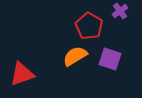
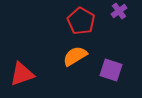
purple cross: moved 1 px left
red pentagon: moved 8 px left, 5 px up
purple square: moved 1 px right, 11 px down
